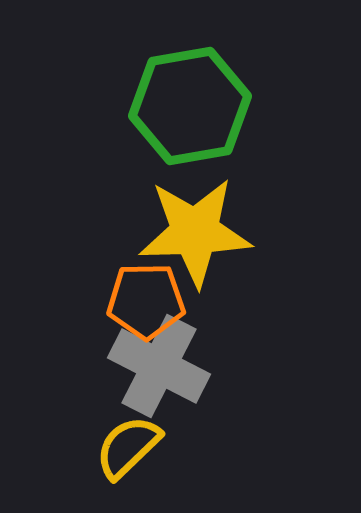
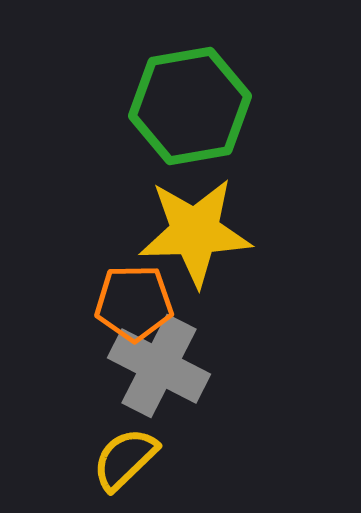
orange pentagon: moved 12 px left, 2 px down
yellow semicircle: moved 3 px left, 12 px down
